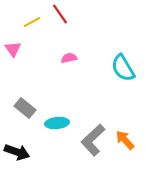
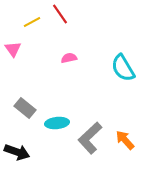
gray L-shape: moved 3 px left, 2 px up
